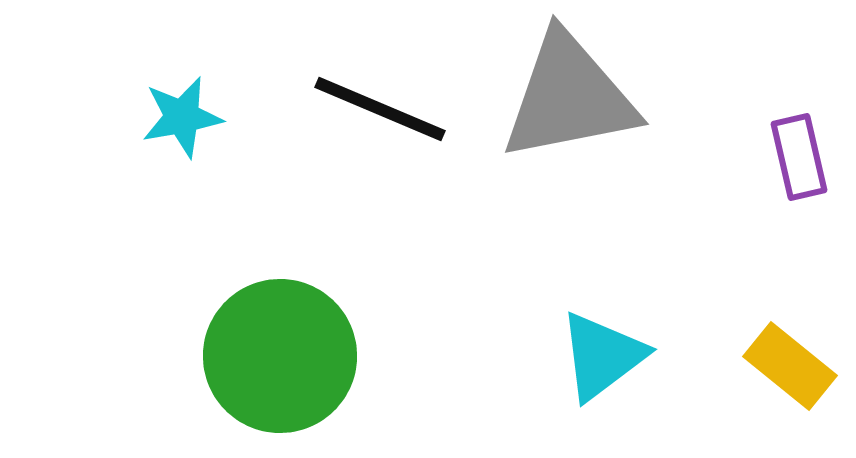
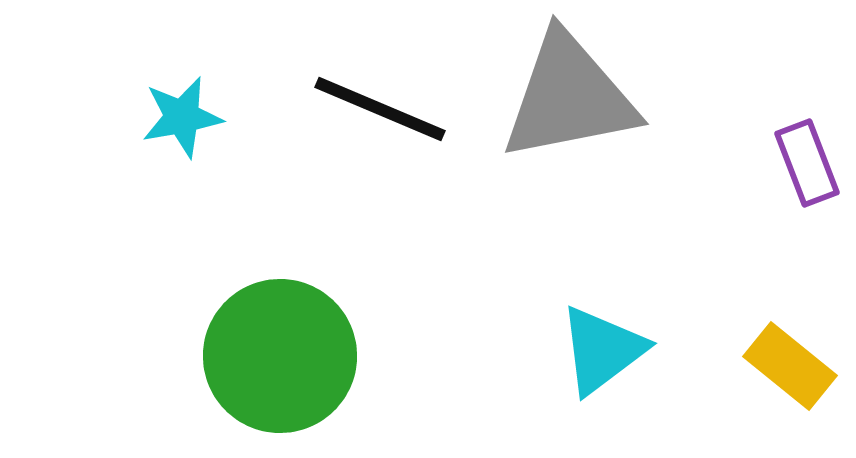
purple rectangle: moved 8 px right, 6 px down; rotated 8 degrees counterclockwise
cyan triangle: moved 6 px up
